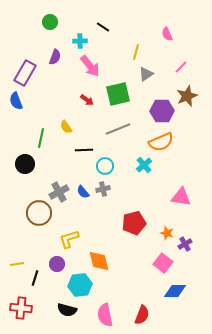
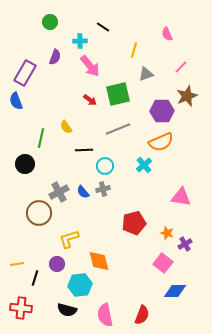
yellow line at (136, 52): moved 2 px left, 2 px up
gray triangle at (146, 74): rotated 14 degrees clockwise
red arrow at (87, 100): moved 3 px right
